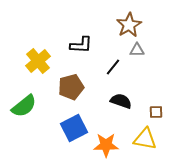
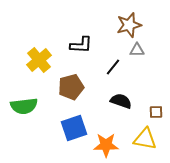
brown star: rotated 15 degrees clockwise
yellow cross: moved 1 px right, 1 px up
green semicircle: rotated 32 degrees clockwise
blue square: rotated 8 degrees clockwise
